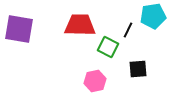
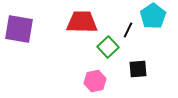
cyan pentagon: rotated 25 degrees counterclockwise
red trapezoid: moved 2 px right, 3 px up
green square: rotated 20 degrees clockwise
